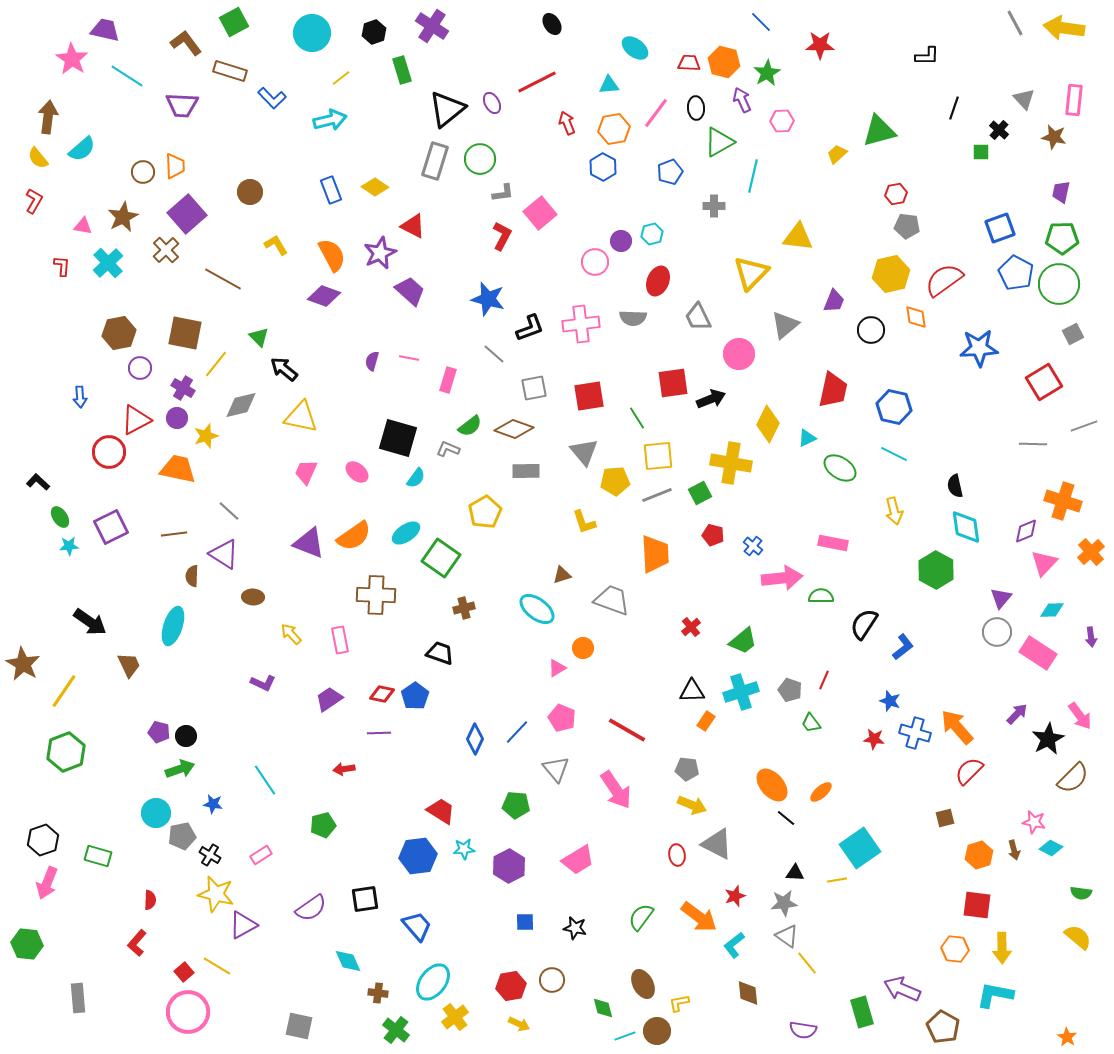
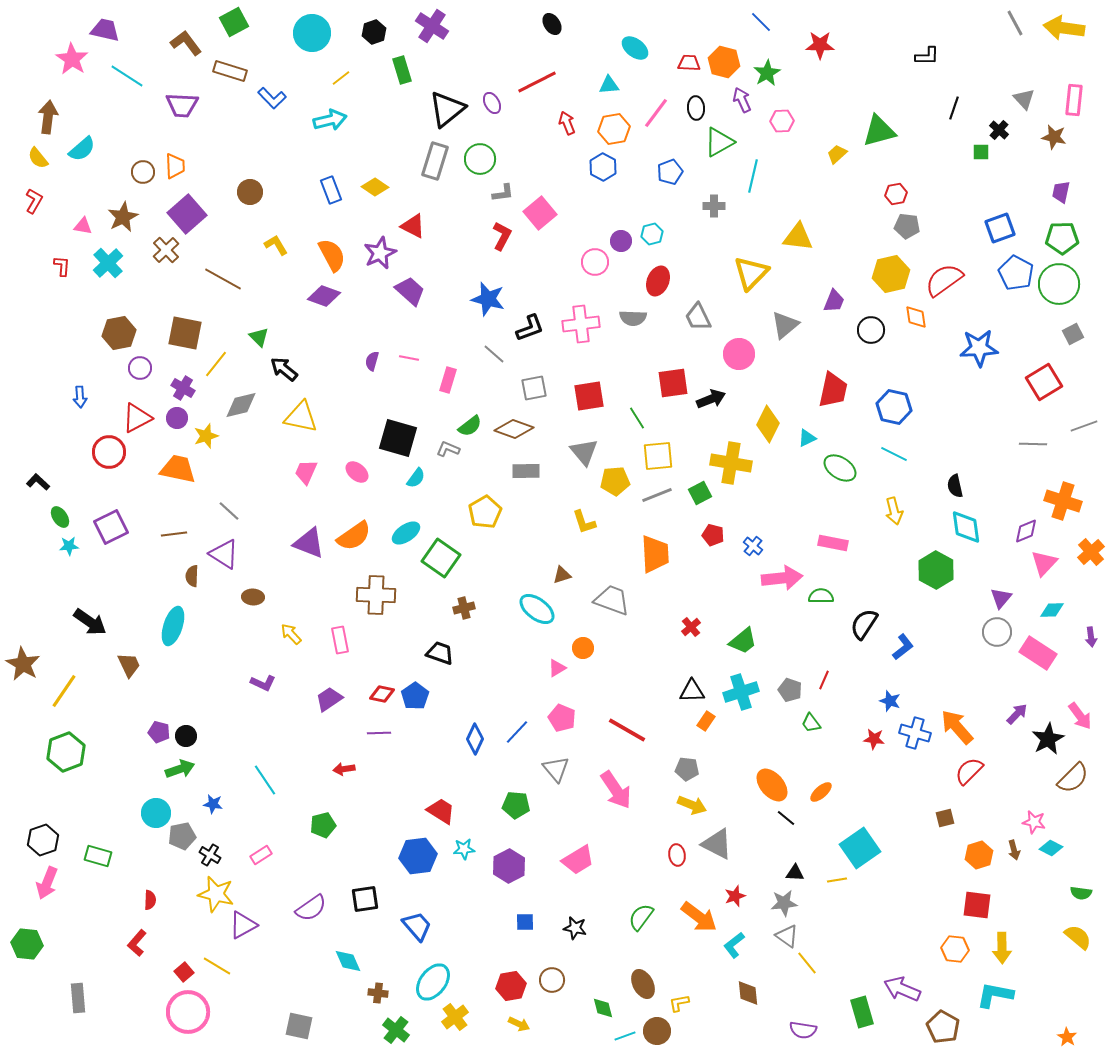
red triangle at (136, 420): moved 1 px right, 2 px up
